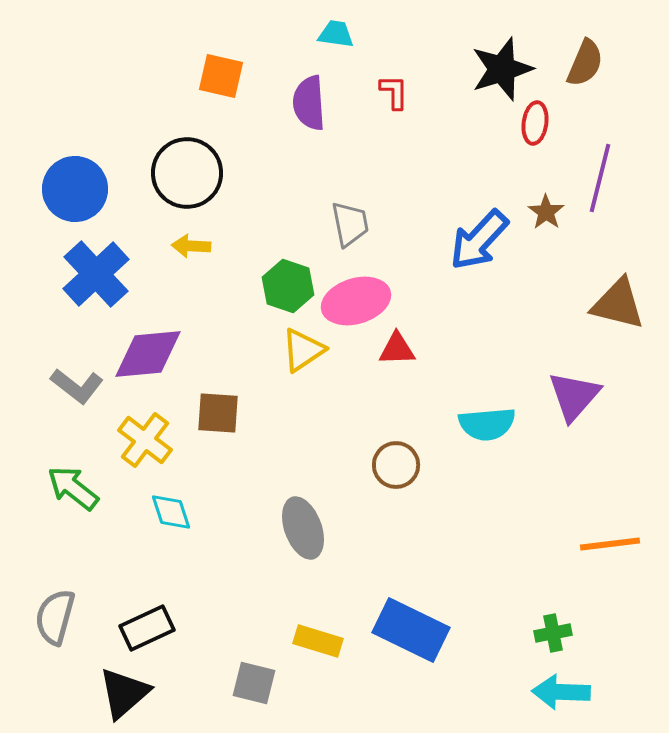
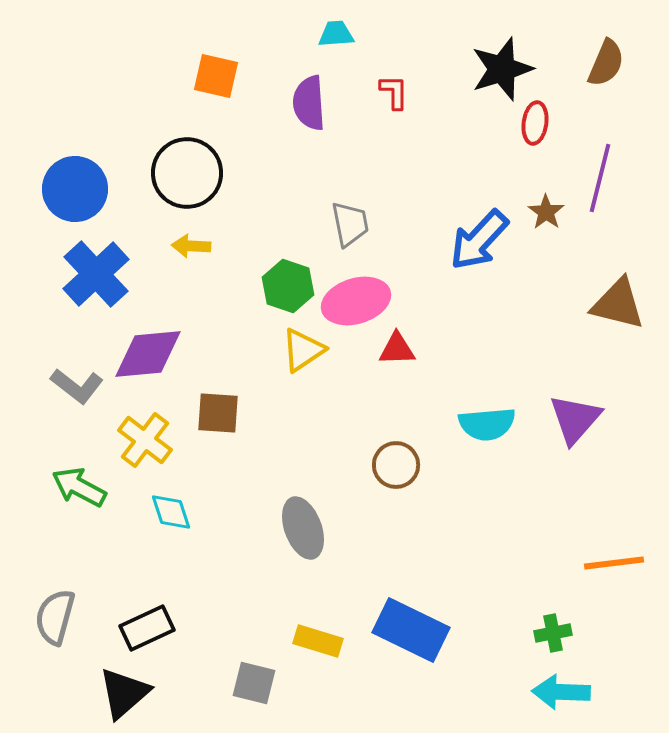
cyan trapezoid: rotated 12 degrees counterclockwise
brown semicircle: moved 21 px right
orange square: moved 5 px left
purple triangle: moved 1 px right, 23 px down
green arrow: moved 6 px right, 1 px up; rotated 10 degrees counterclockwise
orange line: moved 4 px right, 19 px down
